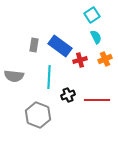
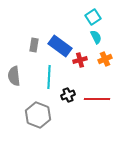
cyan square: moved 1 px right, 2 px down
gray semicircle: rotated 78 degrees clockwise
red line: moved 1 px up
